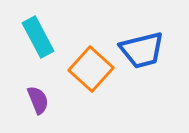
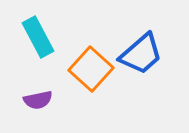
blue trapezoid: moved 1 px left, 4 px down; rotated 27 degrees counterclockwise
purple semicircle: rotated 100 degrees clockwise
